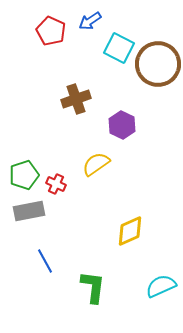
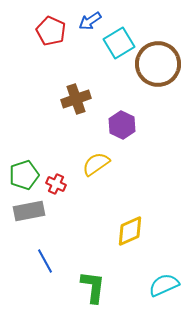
cyan square: moved 5 px up; rotated 32 degrees clockwise
cyan semicircle: moved 3 px right, 1 px up
